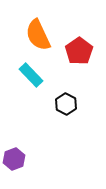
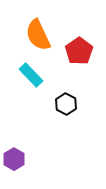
purple hexagon: rotated 10 degrees counterclockwise
